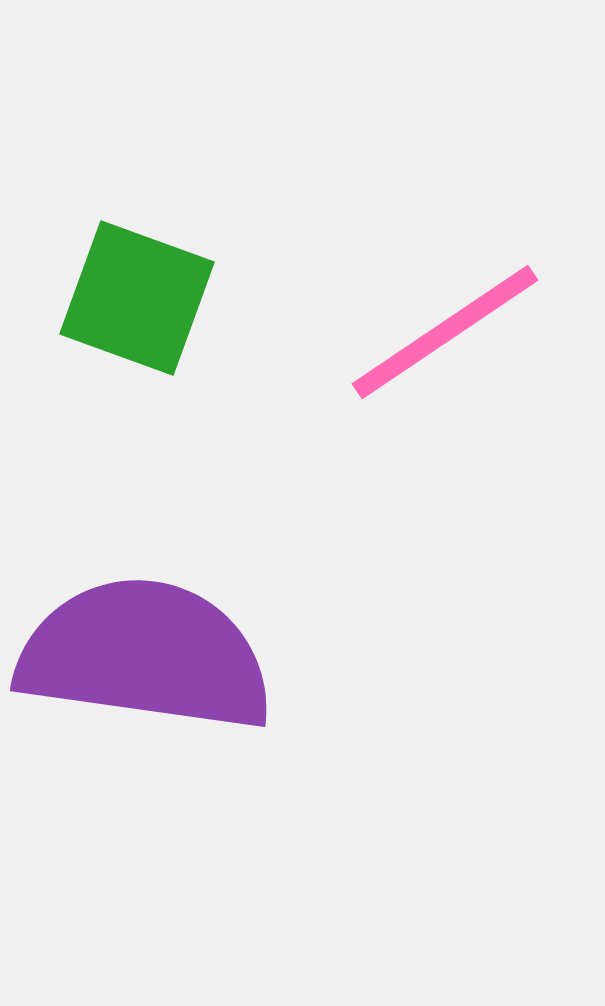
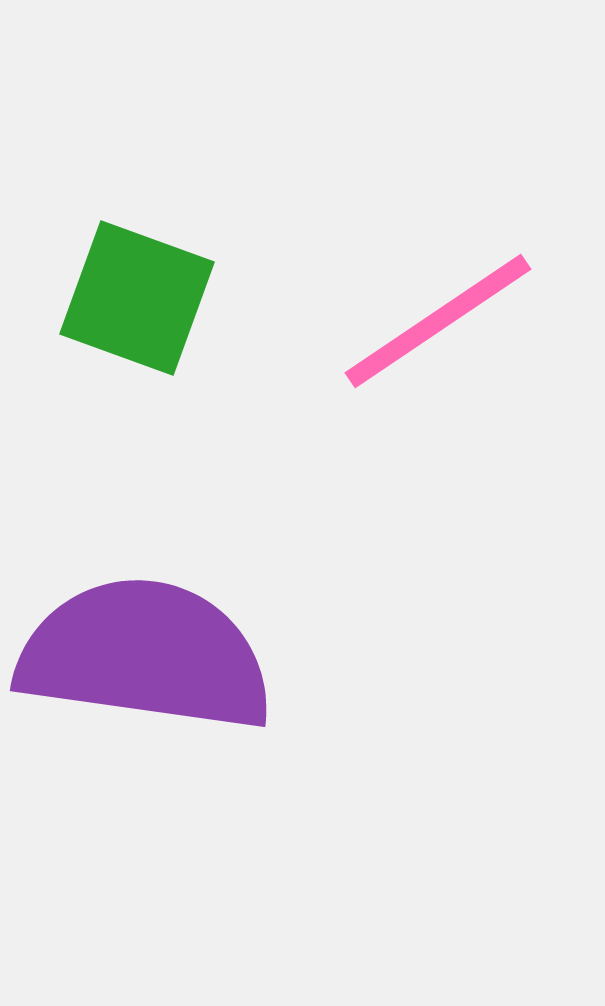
pink line: moved 7 px left, 11 px up
